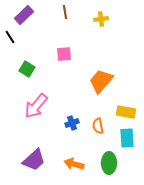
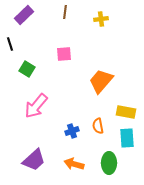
brown line: rotated 16 degrees clockwise
black line: moved 7 px down; rotated 16 degrees clockwise
blue cross: moved 8 px down
